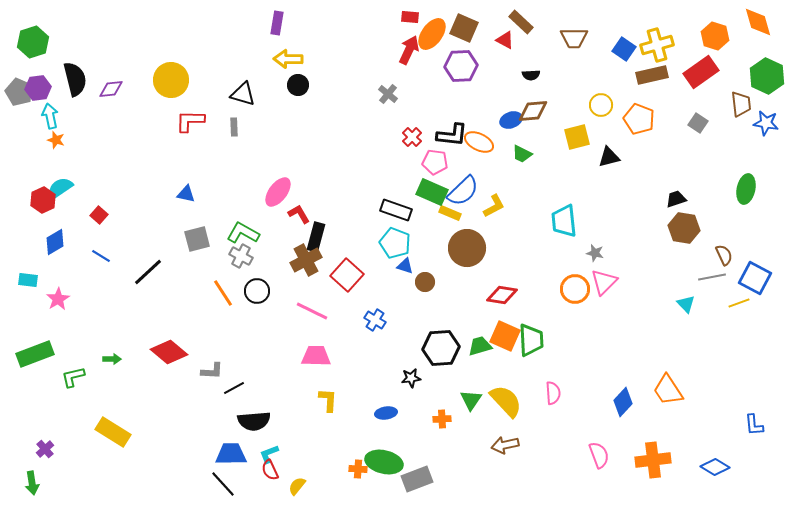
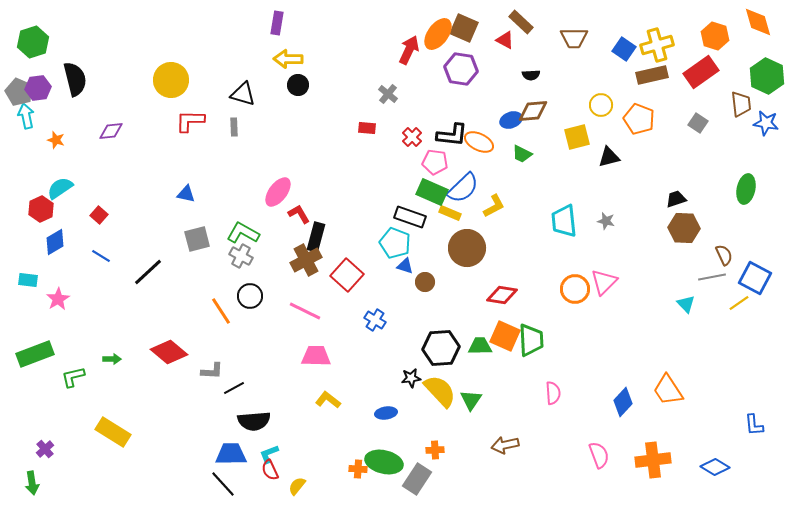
red rectangle at (410, 17): moved 43 px left, 111 px down
orange ellipse at (432, 34): moved 6 px right
purple hexagon at (461, 66): moved 3 px down; rotated 12 degrees clockwise
purple diamond at (111, 89): moved 42 px down
cyan arrow at (50, 116): moved 24 px left
blue semicircle at (463, 191): moved 3 px up
red hexagon at (43, 200): moved 2 px left, 9 px down
black rectangle at (396, 210): moved 14 px right, 7 px down
brown hexagon at (684, 228): rotated 8 degrees counterclockwise
gray star at (595, 253): moved 11 px right, 32 px up
black circle at (257, 291): moved 7 px left, 5 px down
orange line at (223, 293): moved 2 px left, 18 px down
yellow line at (739, 303): rotated 15 degrees counterclockwise
pink line at (312, 311): moved 7 px left
green trapezoid at (480, 346): rotated 15 degrees clockwise
yellow L-shape at (328, 400): rotated 55 degrees counterclockwise
yellow semicircle at (506, 401): moved 66 px left, 10 px up
orange cross at (442, 419): moved 7 px left, 31 px down
gray rectangle at (417, 479): rotated 36 degrees counterclockwise
